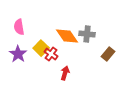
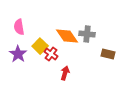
yellow square: moved 1 px left, 2 px up
brown rectangle: rotated 64 degrees clockwise
